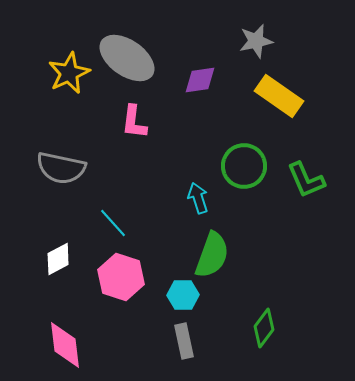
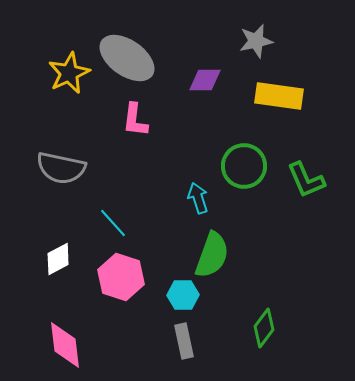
purple diamond: moved 5 px right; rotated 8 degrees clockwise
yellow rectangle: rotated 27 degrees counterclockwise
pink L-shape: moved 1 px right, 2 px up
